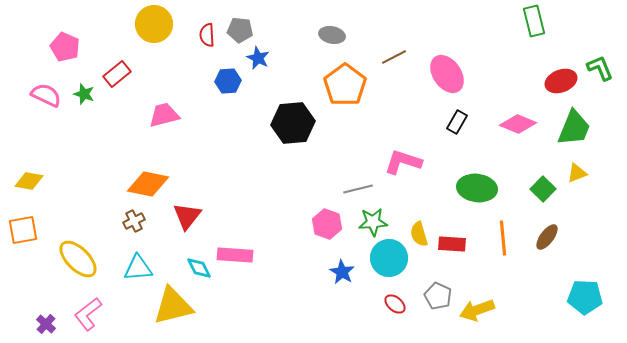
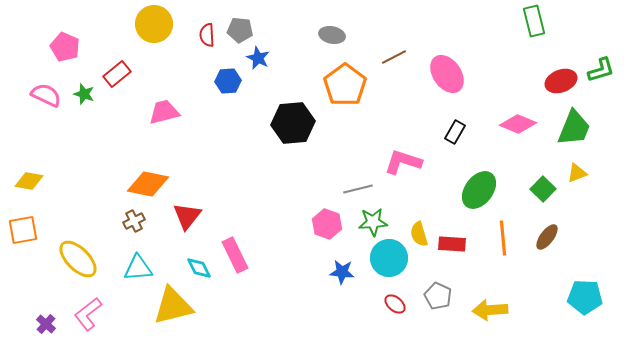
green L-shape at (600, 68): moved 1 px right, 2 px down; rotated 96 degrees clockwise
pink trapezoid at (164, 115): moved 3 px up
black rectangle at (457, 122): moved 2 px left, 10 px down
green ellipse at (477, 188): moved 2 px right, 2 px down; rotated 60 degrees counterclockwise
pink rectangle at (235, 255): rotated 60 degrees clockwise
blue star at (342, 272): rotated 25 degrees counterclockwise
yellow arrow at (477, 310): moved 13 px right; rotated 16 degrees clockwise
